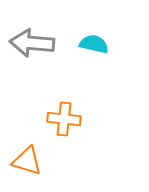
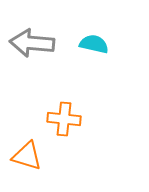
orange triangle: moved 5 px up
